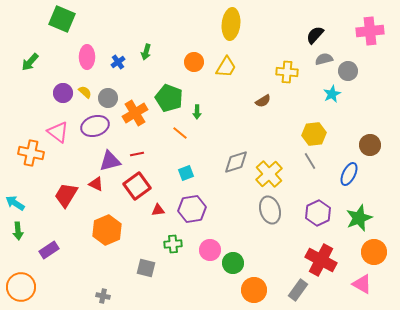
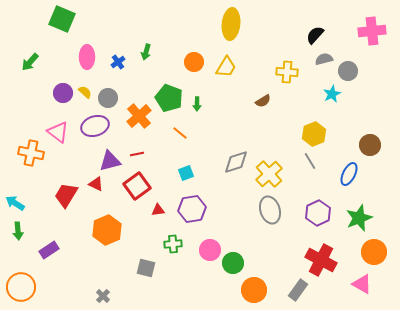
pink cross at (370, 31): moved 2 px right
green arrow at (197, 112): moved 8 px up
orange cross at (135, 113): moved 4 px right, 3 px down; rotated 10 degrees counterclockwise
yellow hexagon at (314, 134): rotated 15 degrees counterclockwise
gray cross at (103, 296): rotated 32 degrees clockwise
